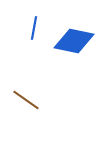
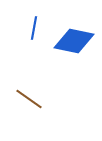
brown line: moved 3 px right, 1 px up
